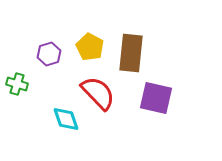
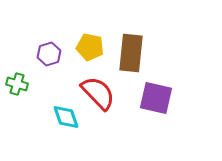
yellow pentagon: rotated 16 degrees counterclockwise
cyan diamond: moved 2 px up
